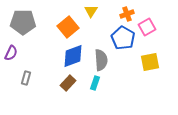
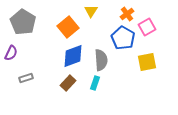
orange cross: rotated 16 degrees counterclockwise
gray pentagon: rotated 30 degrees clockwise
yellow square: moved 3 px left
gray rectangle: rotated 56 degrees clockwise
